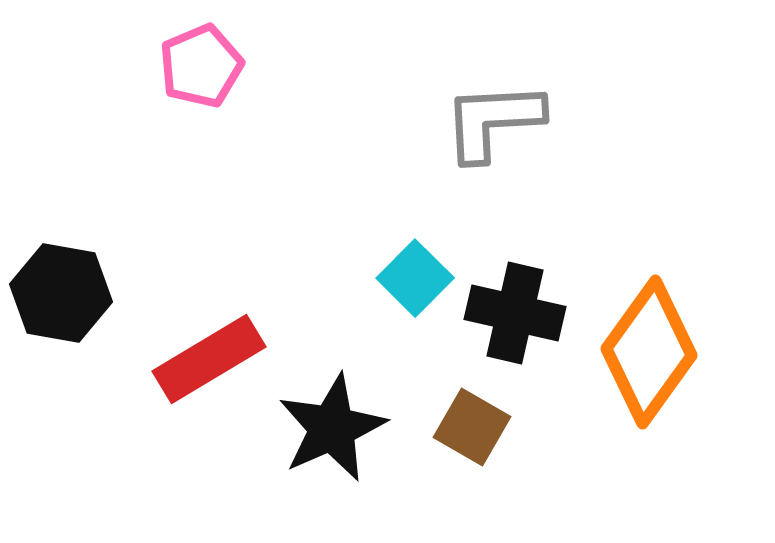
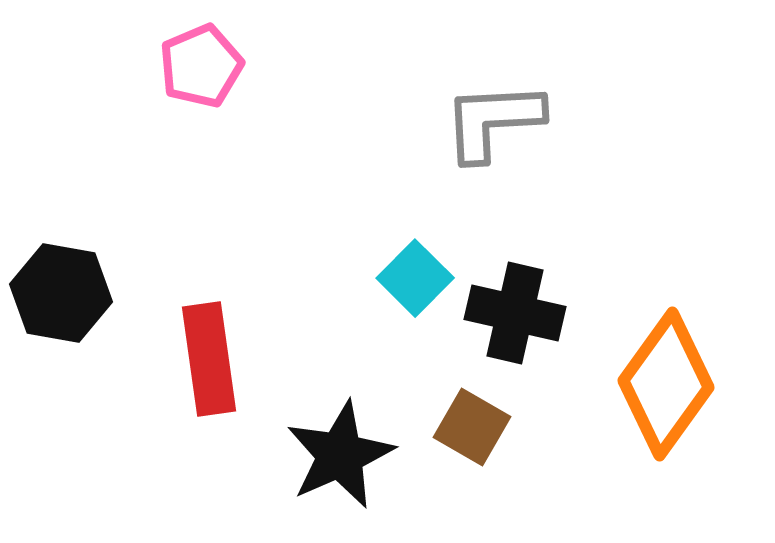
orange diamond: moved 17 px right, 32 px down
red rectangle: rotated 67 degrees counterclockwise
black star: moved 8 px right, 27 px down
